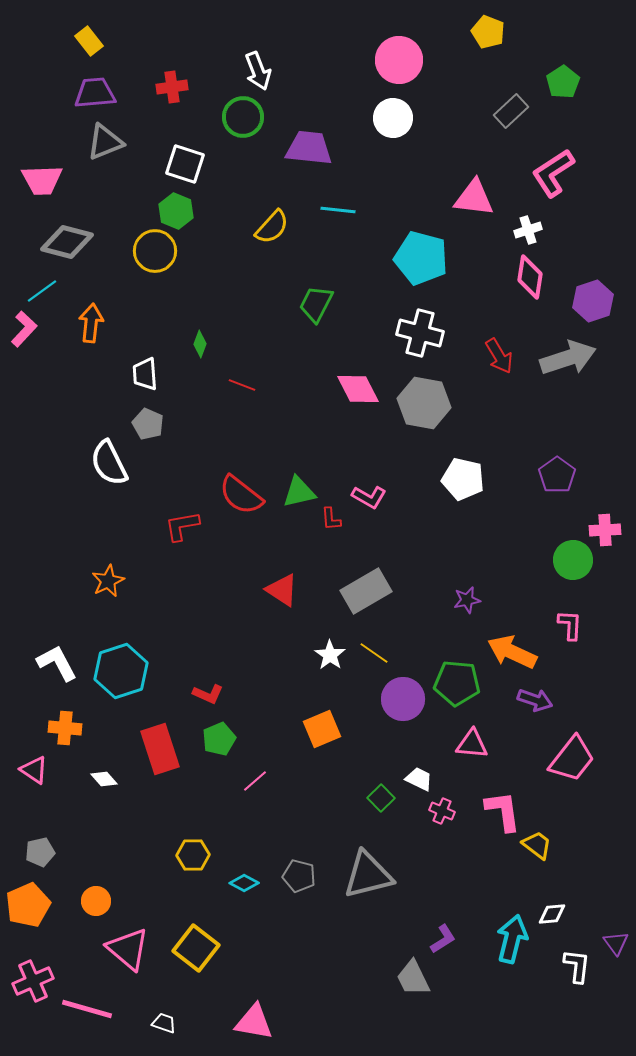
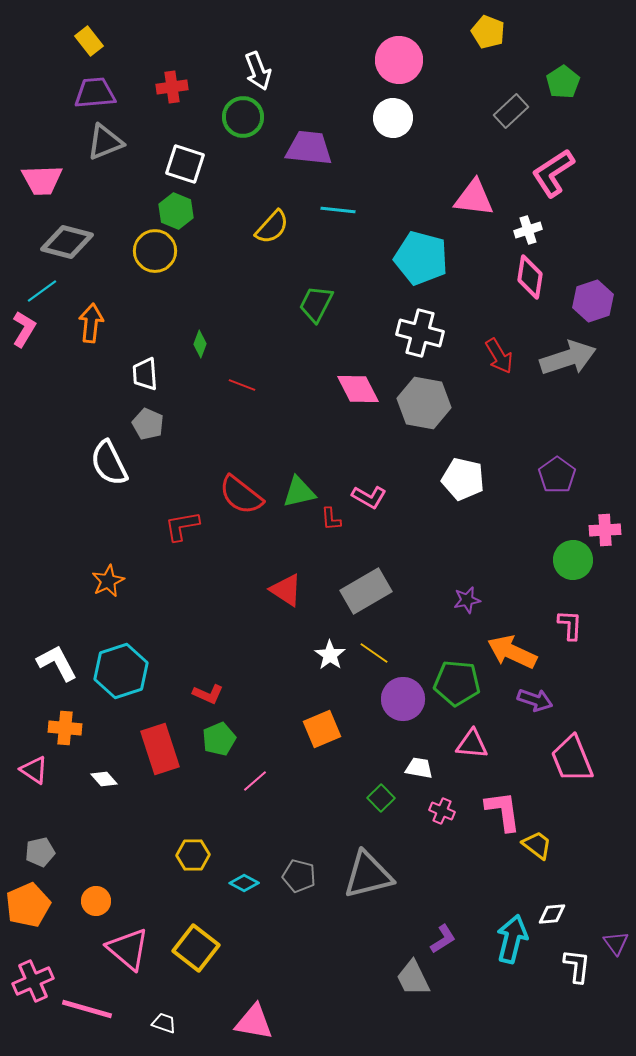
pink L-shape at (24, 329): rotated 12 degrees counterclockwise
red triangle at (282, 590): moved 4 px right
pink trapezoid at (572, 759): rotated 120 degrees clockwise
white trapezoid at (419, 779): moved 11 px up; rotated 16 degrees counterclockwise
